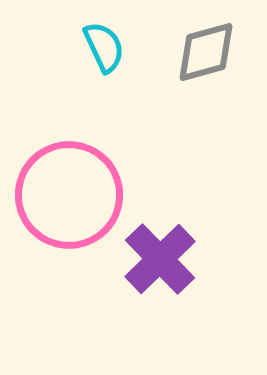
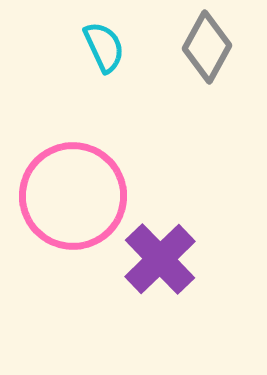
gray diamond: moved 1 px right, 5 px up; rotated 46 degrees counterclockwise
pink circle: moved 4 px right, 1 px down
